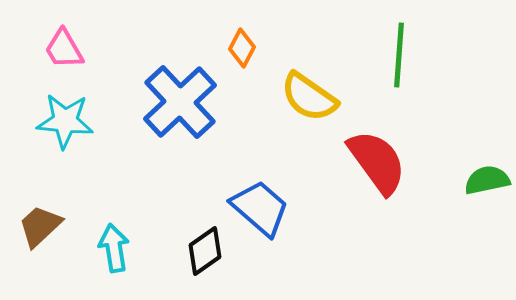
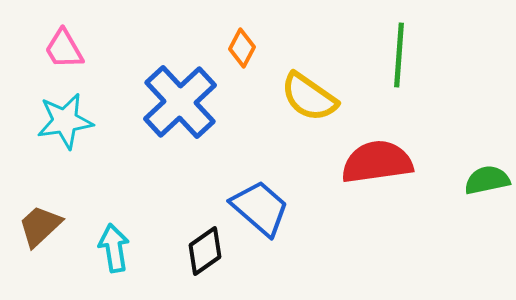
cyan star: rotated 14 degrees counterclockwise
red semicircle: rotated 62 degrees counterclockwise
